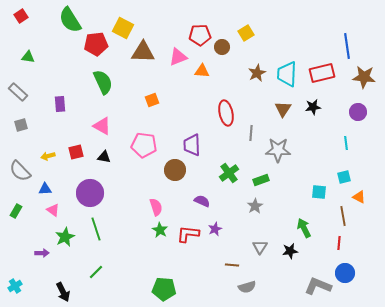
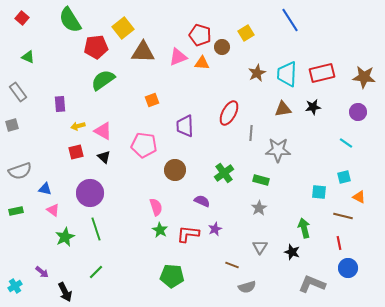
red square at (21, 16): moved 1 px right, 2 px down; rotated 16 degrees counterclockwise
yellow square at (123, 28): rotated 25 degrees clockwise
red pentagon at (200, 35): rotated 20 degrees clockwise
red pentagon at (96, 44): moved 3 px down
blue line at (347, 46): moved 57 px left, 26 px up; rotated 25 degrees counterclockwise
green triangle at (28, 57): rotated 16 degrees clockwise
orange triangle at (202, 71): moved 8 px up
green semicircle at (103, 82): moved 2 px up; rotated 100 degrees counterclockwise
gray rectangle at (18, 92): rotated 12 degrees clockwise
brown triangle at (283, 109): rotated 48 degrees clockwise
red ellipse at (226, 113): moved 3 px right; rotated 40 degrees clockwise
gray square at (21, 125): moved 9 px left
pink triangle at (102, 126): moved 1 px right, 5 px down
cyan line at (346, 143): rotated 48 degrees counterclockwise
purple trapezoid at (192, 145): moved 7 px left, 19 px up
yellow arrow at (48, 156): moved 30 px right, 30 px up
black triangle at (104, 157): rotated 32 degrees clockwise
gray semicircle at (20, 171): rotated 65 degrees counterclockwise
green cross at (229, 173): moved 5 px left
green rectangle at (261, 180): rotated 35 degrees clockwise
blue triangle at (45, 189): rotated 16 degrees clockwise
gray star at (255, 206): moved 4 px right, 2 px down
green rectangle at (16, 211): rotated 48 degrees clockwise
brown line at (343, 216): rotated 66 degrees counterclockwise
green arrow at (304, 228): rotated 12 degrees clockwise
red line at (339, 243): rotated 16 degrees counterclockwise
black star at (290, 251): moved 2 px right, 1 px down; rotated 28 degrees clockwise
purple arrow at (42, 253): moved 19 px down; rotated 40 degrees clockwise
brown line at (232, 265): rotated 16 degrees clockwise
blue circle at (345, 273): moved 3 px right, 5 px up
gray L-shape at (318, 286): moved 6 px left, 2 px up
green pentagon at (164, 289): moved 8 px right, 13 px up
black arrow at (63, 292): moved 2 px right
